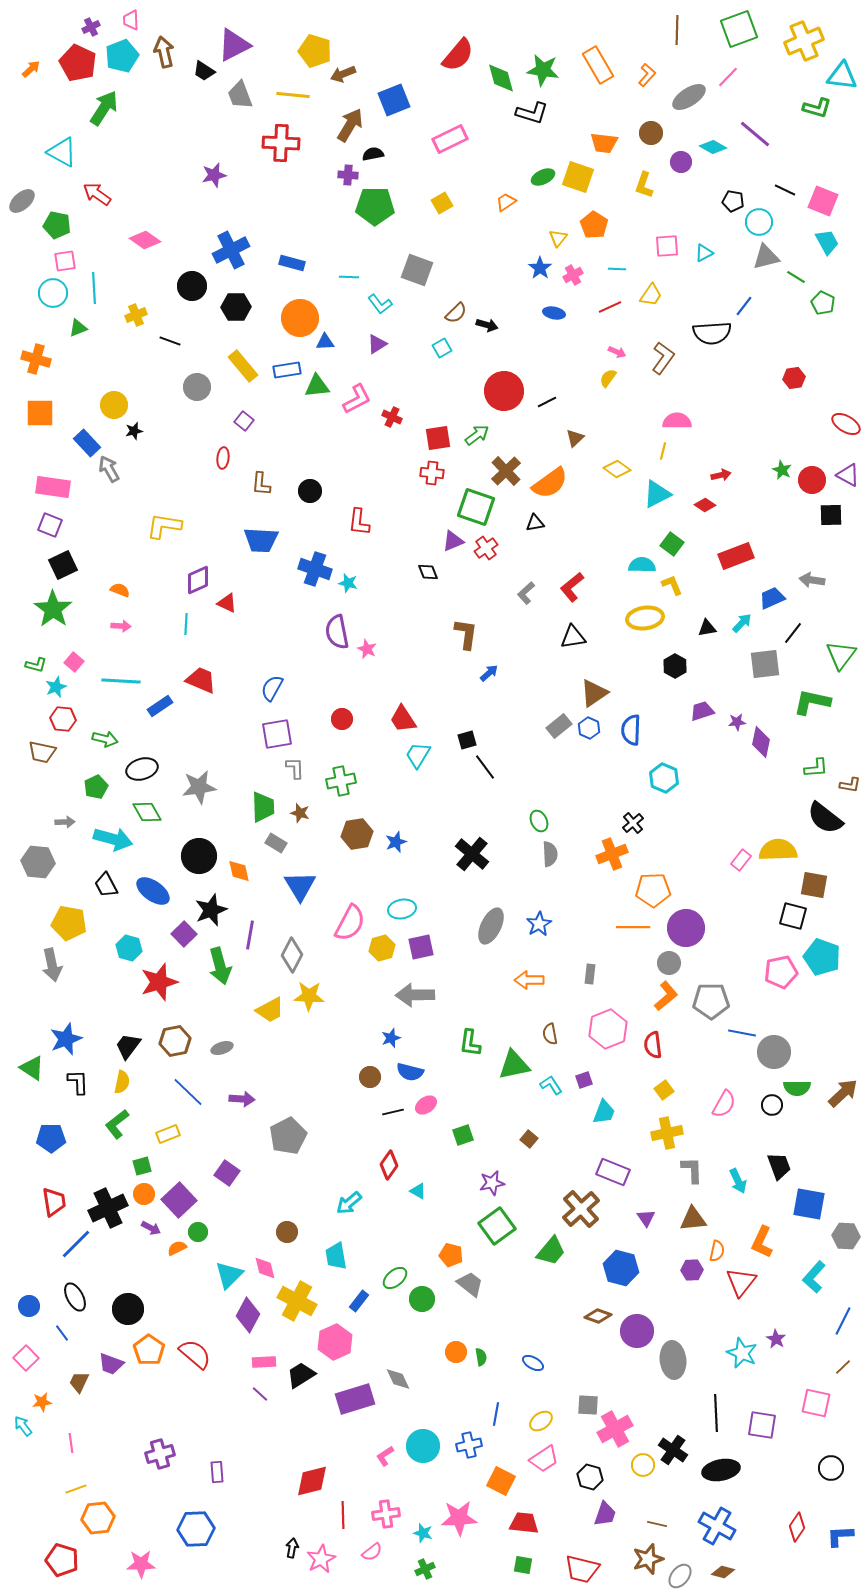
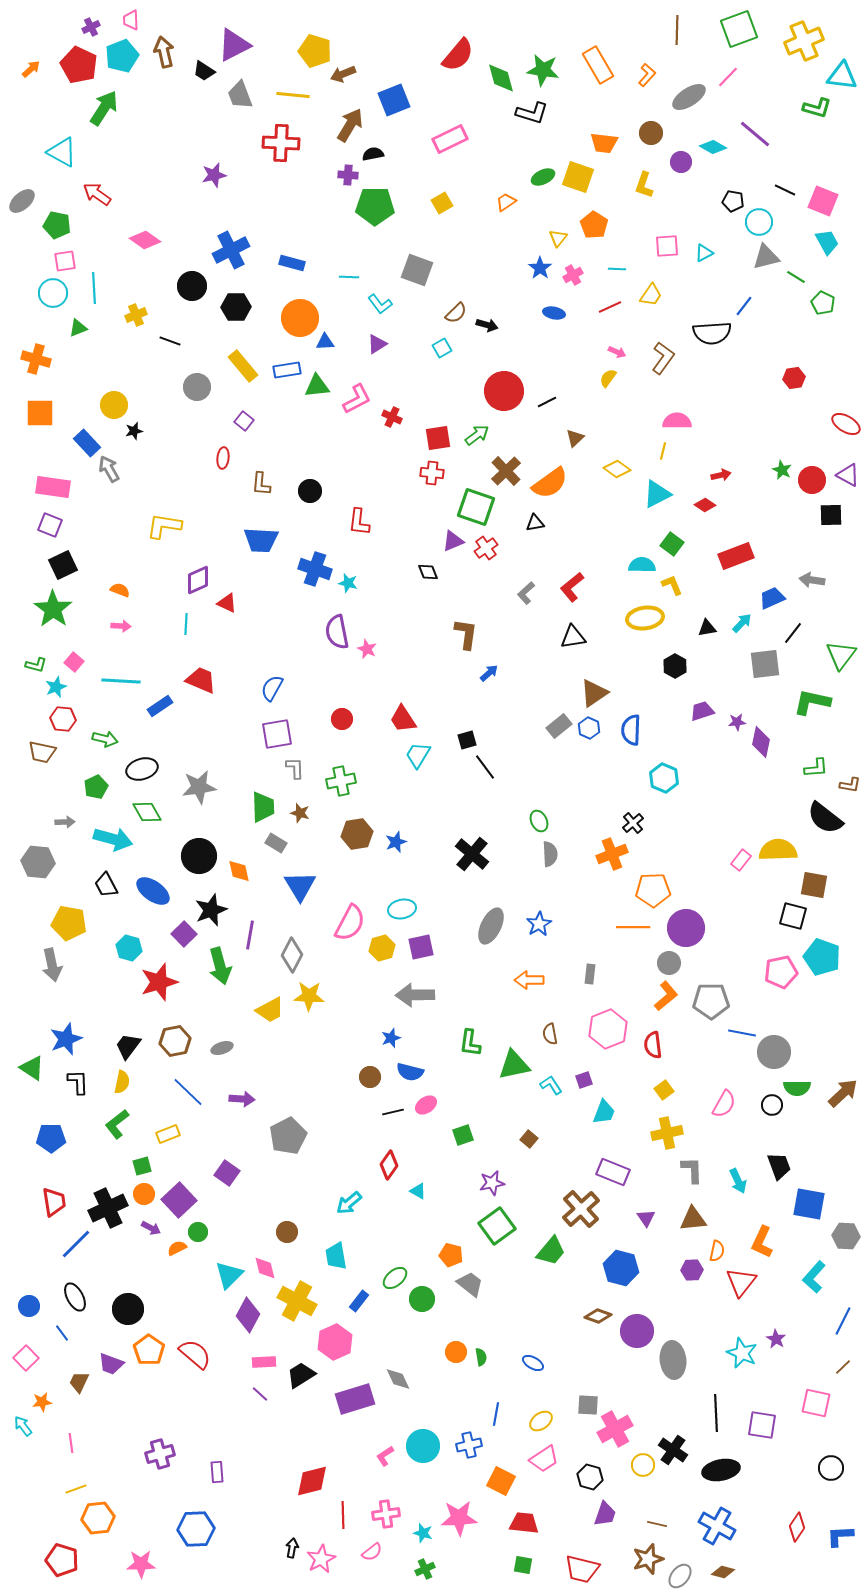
red pentagon at (78, 63): moved 1 px right, 2 px down
